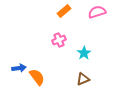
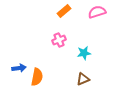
cyan star: rotated 24 degrees clockwise
orange semicircle: rotated 48 degrees clockwise
